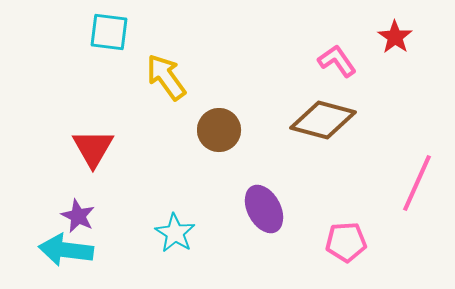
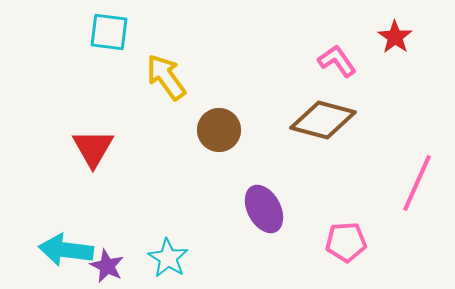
purple star: moved 29 px right, 50 px down
cyan star: moved 7 px left, 25 px down
